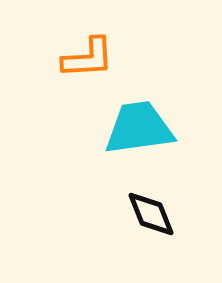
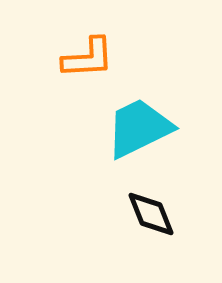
cyan trapezoid: rotated 18 degrees counterclockwise
